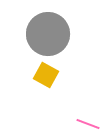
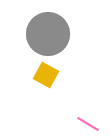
pink line: rotated 10 degrees clockwise
